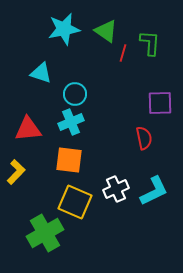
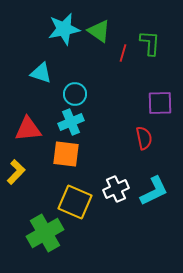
green triangle: moved 7 px left
orange square: moved 3 px left, 6 px up
